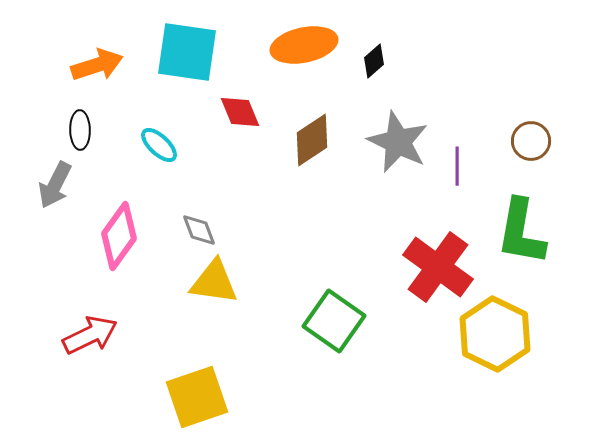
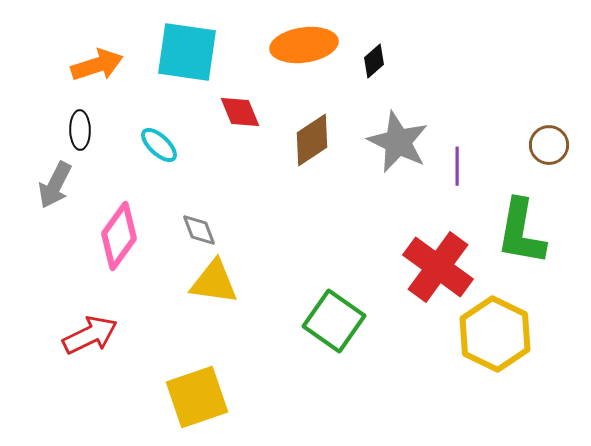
orange ellipse: rotated 4 degrees clockwise
brown circle: moved 18 px right, 4 px down
